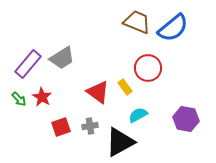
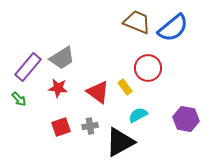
purple rectangle: moved 3 px down
red star: moved 16 px right, 9 px up; rotated 24 degrees counterclockwise
